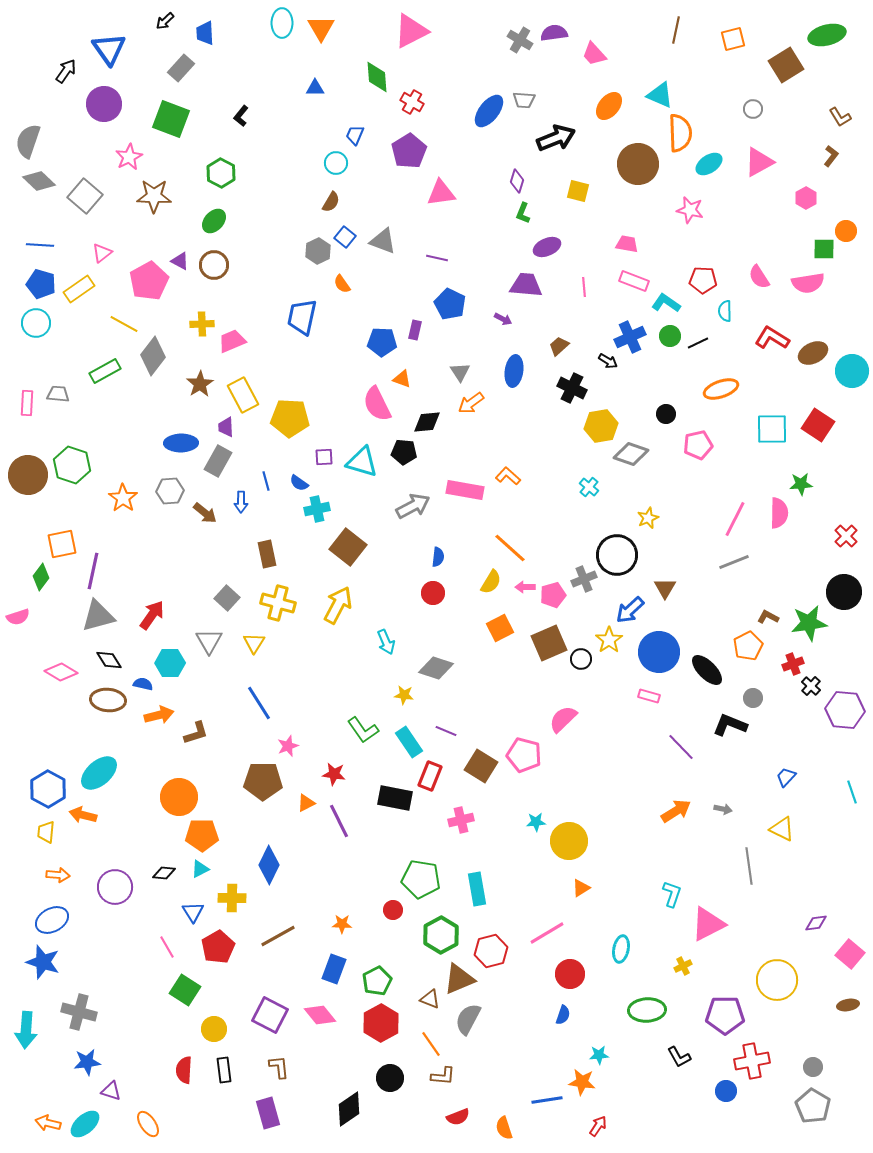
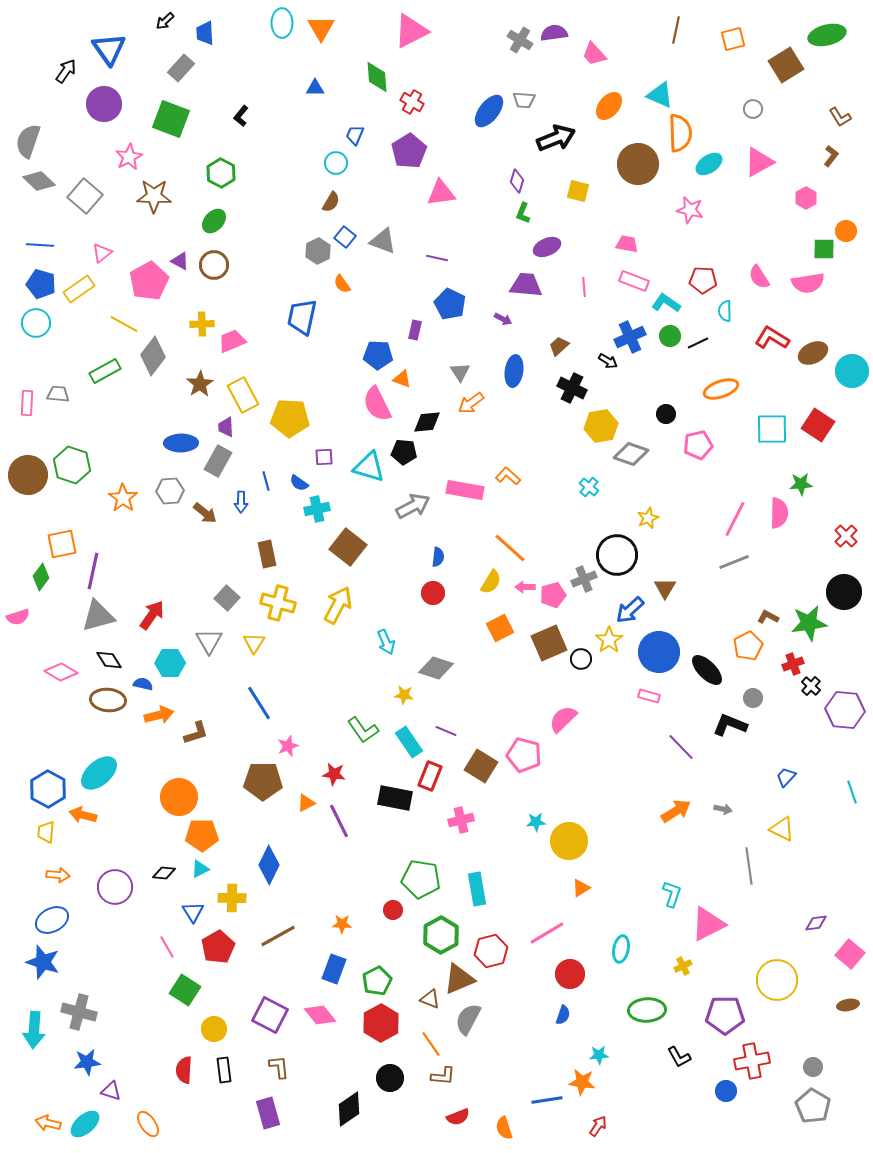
blue pentagon at (382, 342): moved 4 px left, 13 px down
cyan triangle at (362, 462): moved 7 px right, 5 px down
cyan arrow at (26, 1030): moved 8 px right
